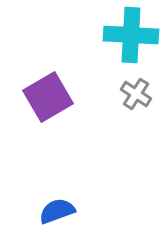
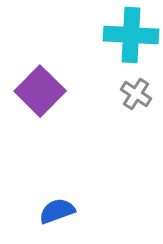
purple square: moved 8 px left, 6 px up; rotated 15 degrees counterclockwise
